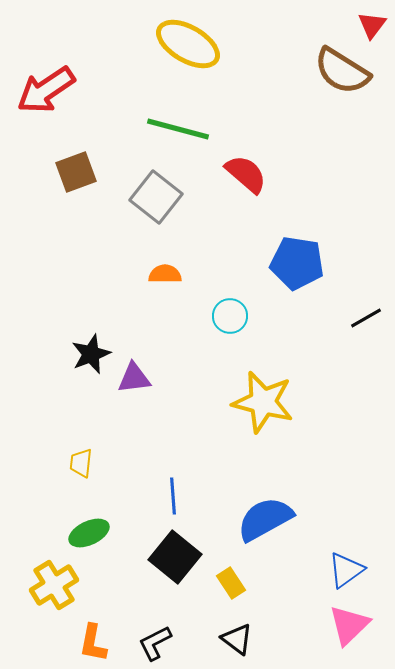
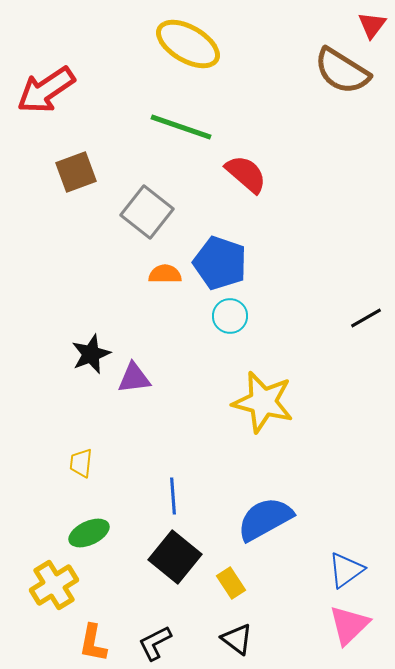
green line: moved 3 px right, 2 px up; rotated 4 degrees clockwise
gray square: moved 9 px left, 15 px down
blue pentagon: moved 77 px left; rotated 10 degrees clockwise
